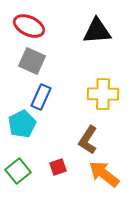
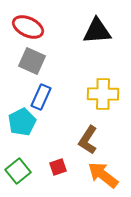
red ellipse: moved 1 px left, 1 px down
cyan pentagon: moved 2 px up
orange arrow: moved 1 px left, 1 px down
